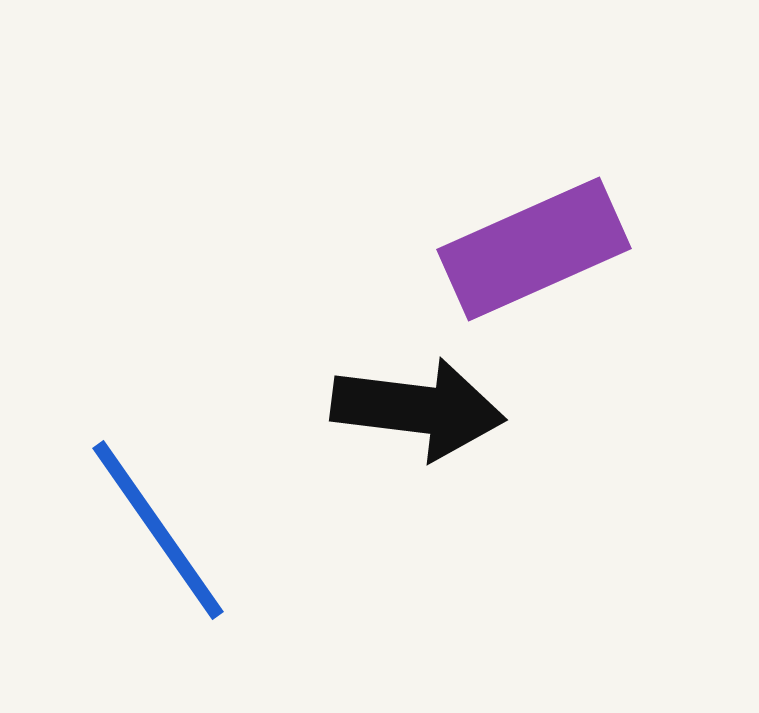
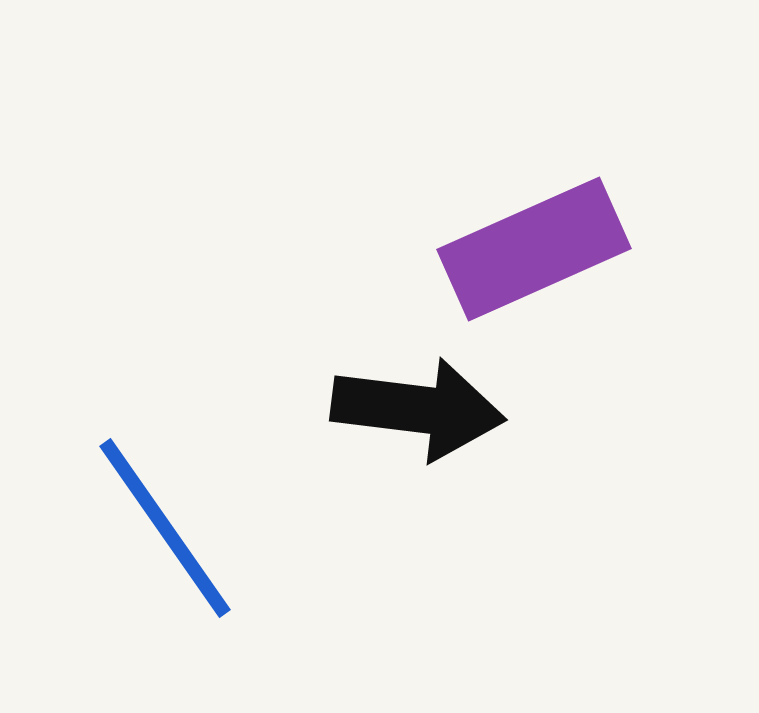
blue line: moved 7 px right, 2 px up
